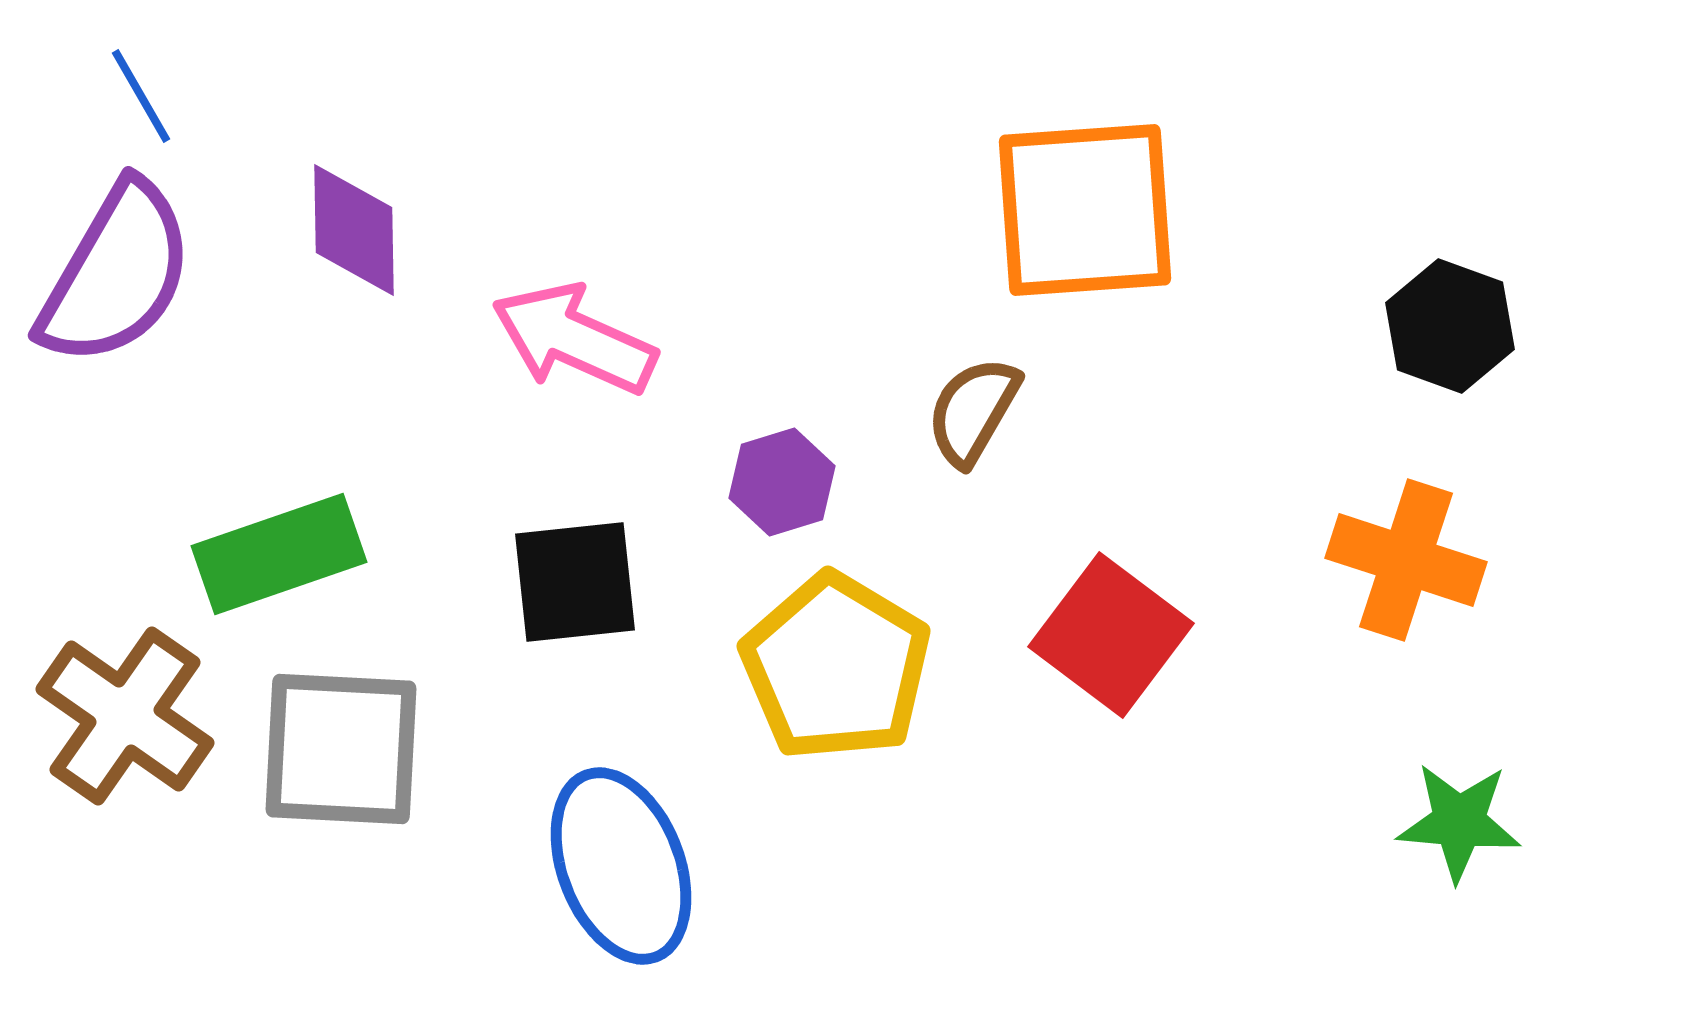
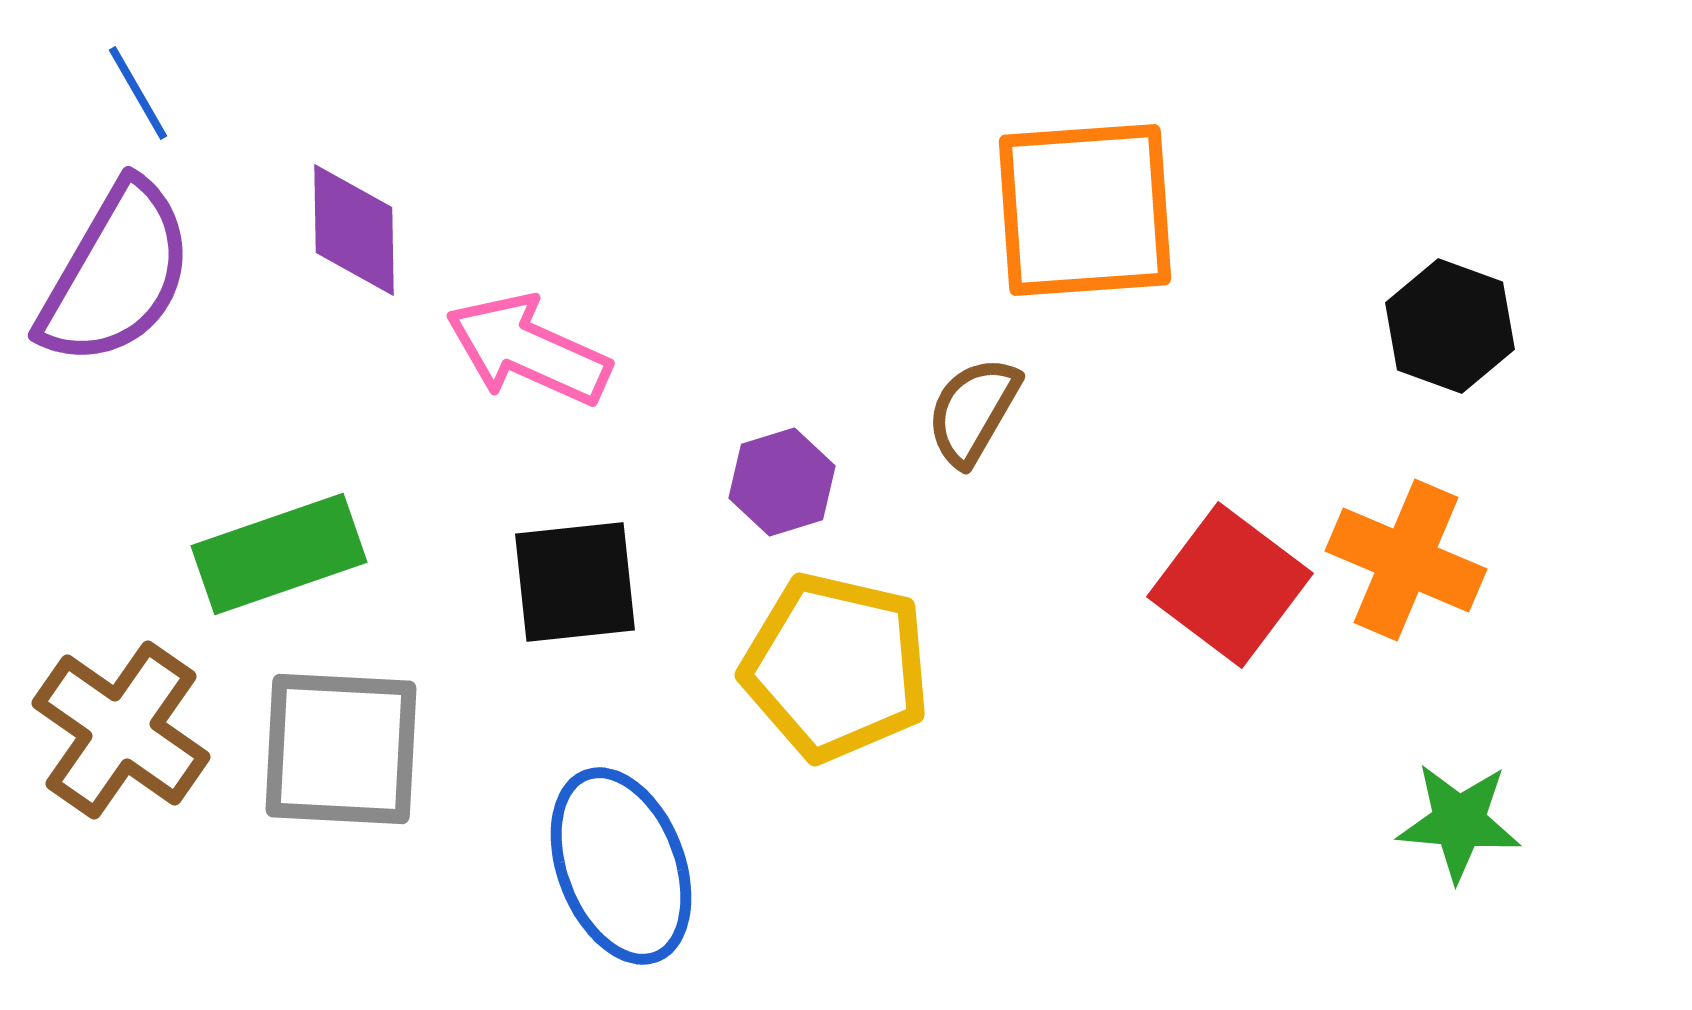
blue line: moved 3 px left, 3 px up
pink arrow: moved 46 px left, 11 px down
orange cross: rotated 5 degrees clockwise
red square: moved 119 px right, 50 px up
yellow pentagon: rotated 18 degrees counterclockwise
brown cross: moved 4 px left, 14 px down
